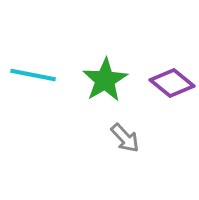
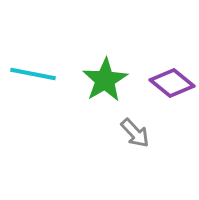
cyan line: moved 1 px up
gray arrow: moved 10 px right, 5 px up
